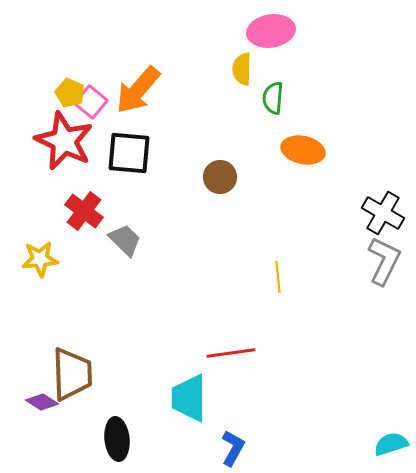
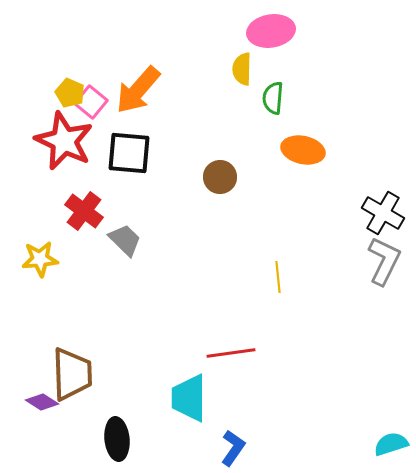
blue L-shape: rotated 6 degrees clockwise
